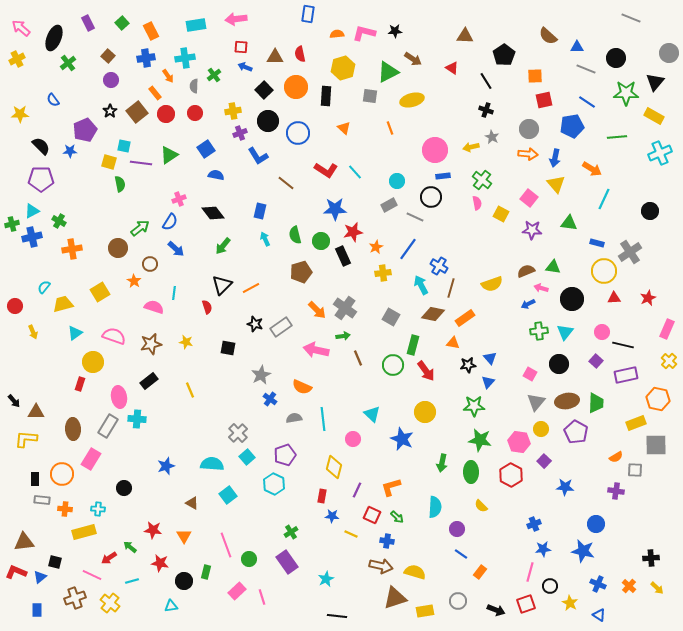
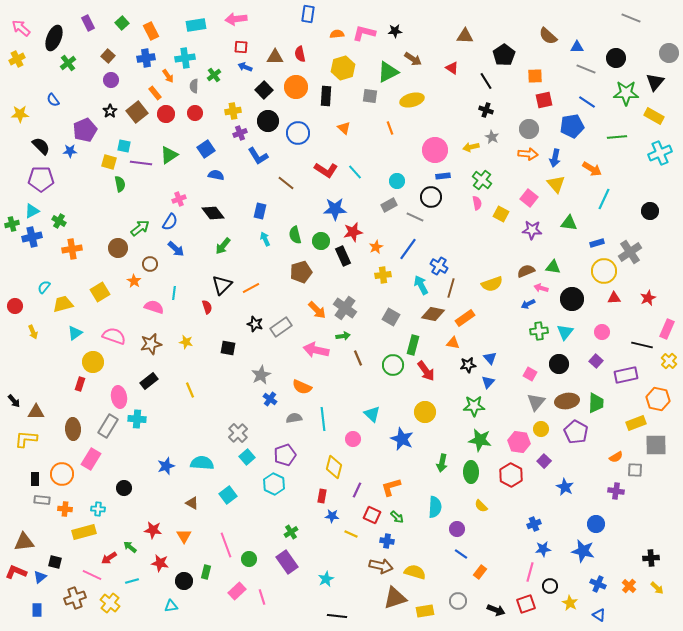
blue rectangle at (597, 243): rotated 32 degrees counterclockwise
yellow cross at (383, 273): moved 2 px down
black line at (623, 345): moved 19 px right
cyan semicircle at (212, 464): moved 10 px left, 1 px up
blue star at (565, 487): rotated 24 degrees clockwise
